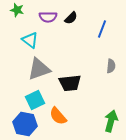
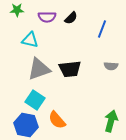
green star: rotated 16 degrees counterclockwise
purple semicircle: moved 1 px left
cyan triangle: rotated 24 degrees counterclockwise
gray semicircle: rotated 88 degrees clockwise
black trapezoid: moved 14 px up
cyan square: rotated 30 degrees counterclockwise
orange semicircle: moved 1 px left, 4 px down
blue hexagon: moved 1 px right, 1 px down
